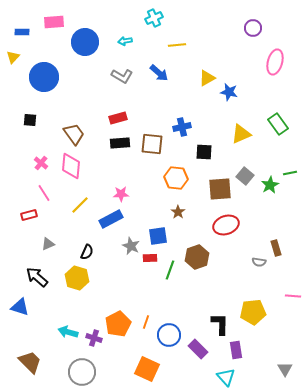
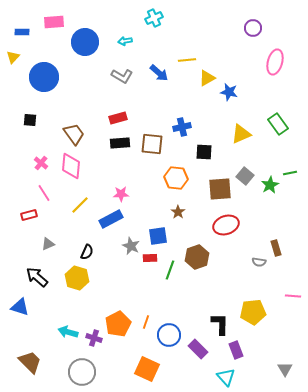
yellow line at (177, 45): moved 10 px right, 15 px down
purple rectangle at (236, 350): rotated 12 degrees counterclockwise
